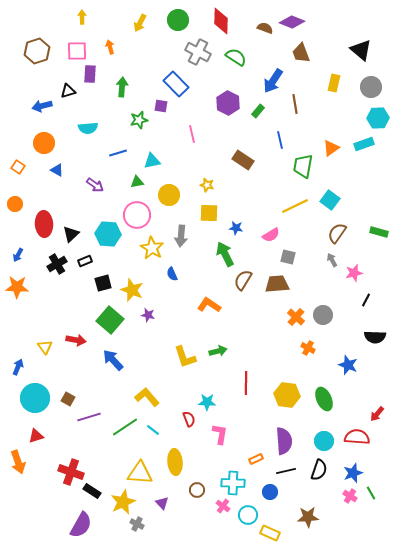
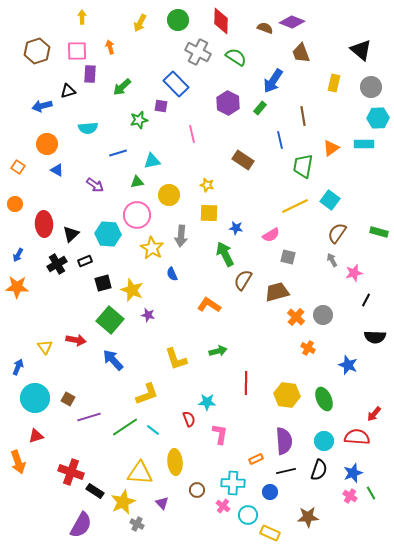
green arrow at (122, 87): rotated 138 degrees counterclockwise
brown line at (295, 104): moved 8 px right, 12 px down
green rectangle at (258, 111): moved 2 px right, 3 px up
orange circle at (44, 143): moved 3 px right, 1 px down
cyan rectangle at (364, 144): rotated 18 degrees clockwise
brown trapezoid at (277, 284): moved 8 px down; rotated 10 degrees counterclockwise
yellow L-shape at (185, 357): moved 9 px left, 2 px down
yellow L-shape at (147, 397): moved 3 px up; rotated 110 degrees clockwise
red arrow at (377, 414): moved 3 px left
black rectangle at (92, 491): moved 3 px right
